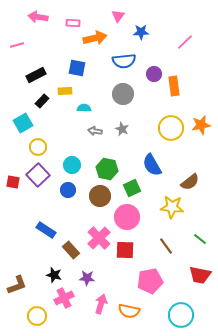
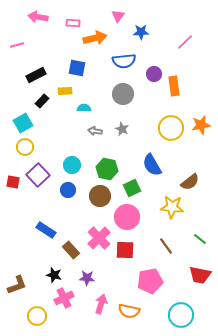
yellow circle at (38, 147): moved 13 px left
